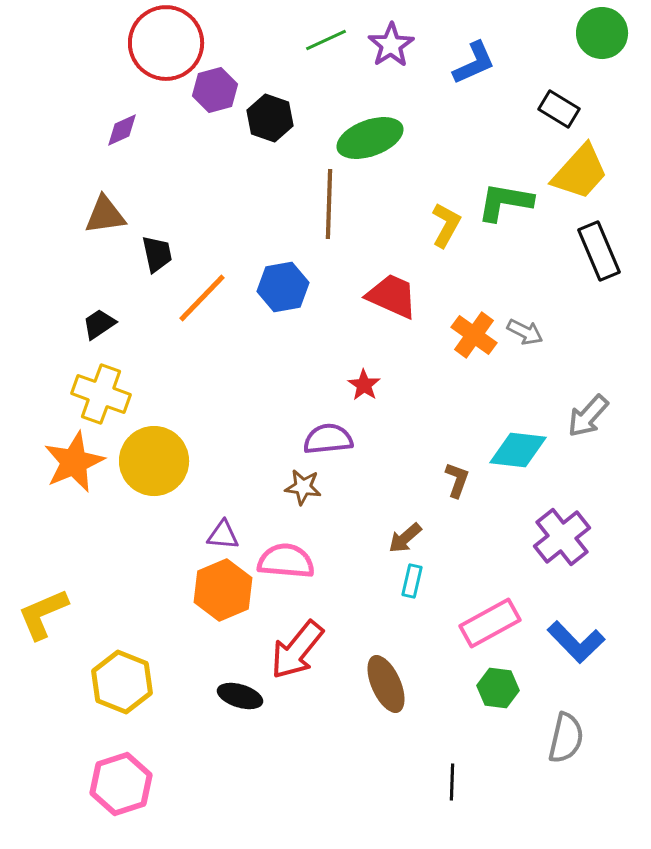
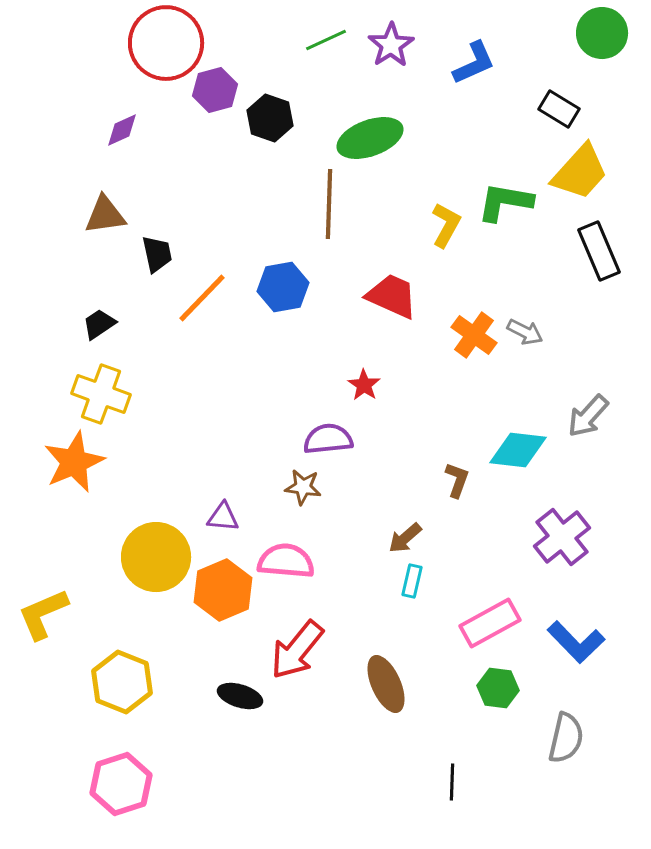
yellow circle at (154, 461): moved 2 px right, 96 px down
purple triangle at (223, 535): moved 18 px up
